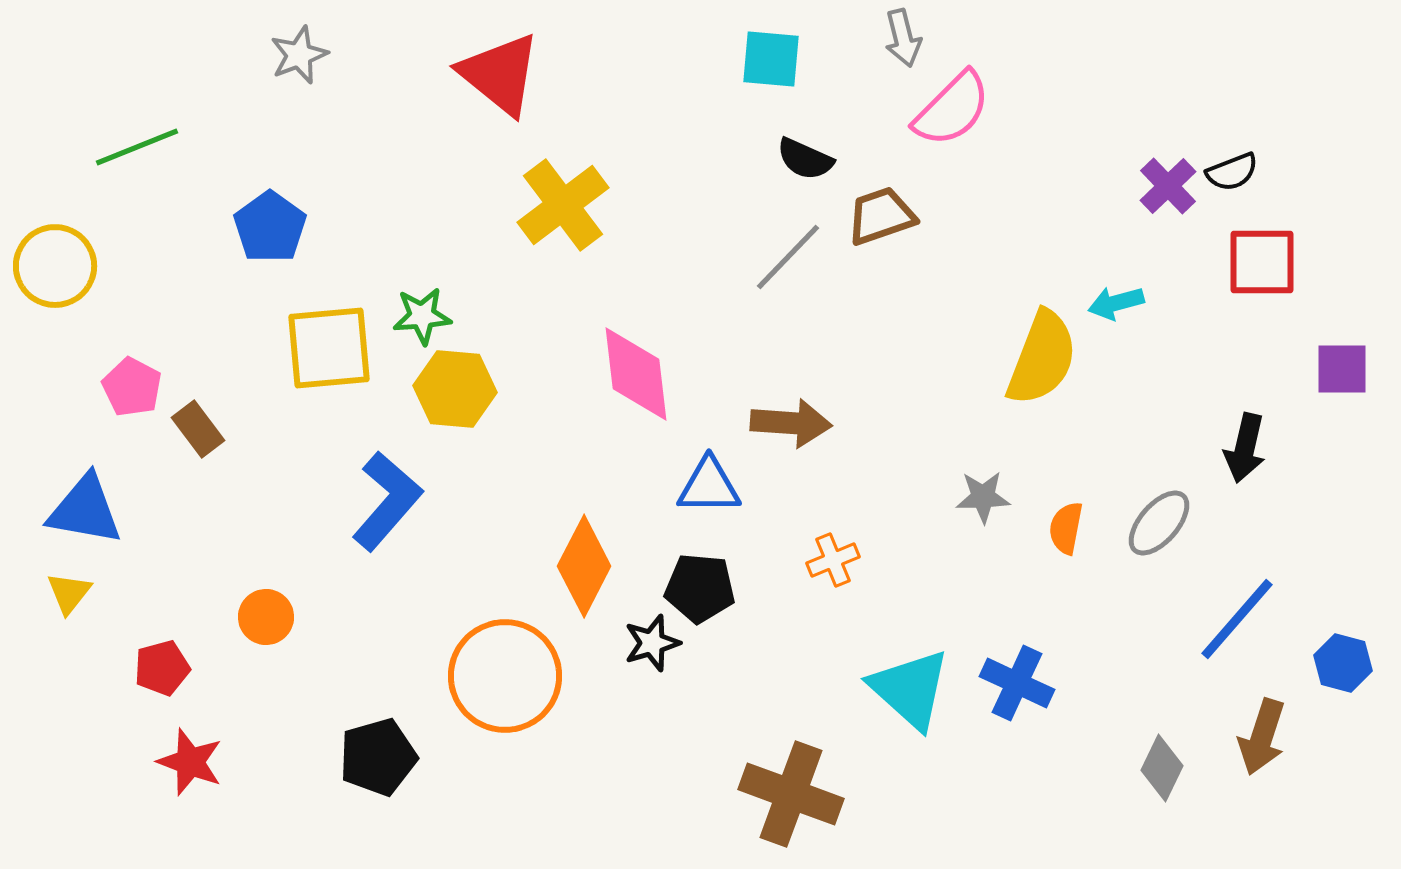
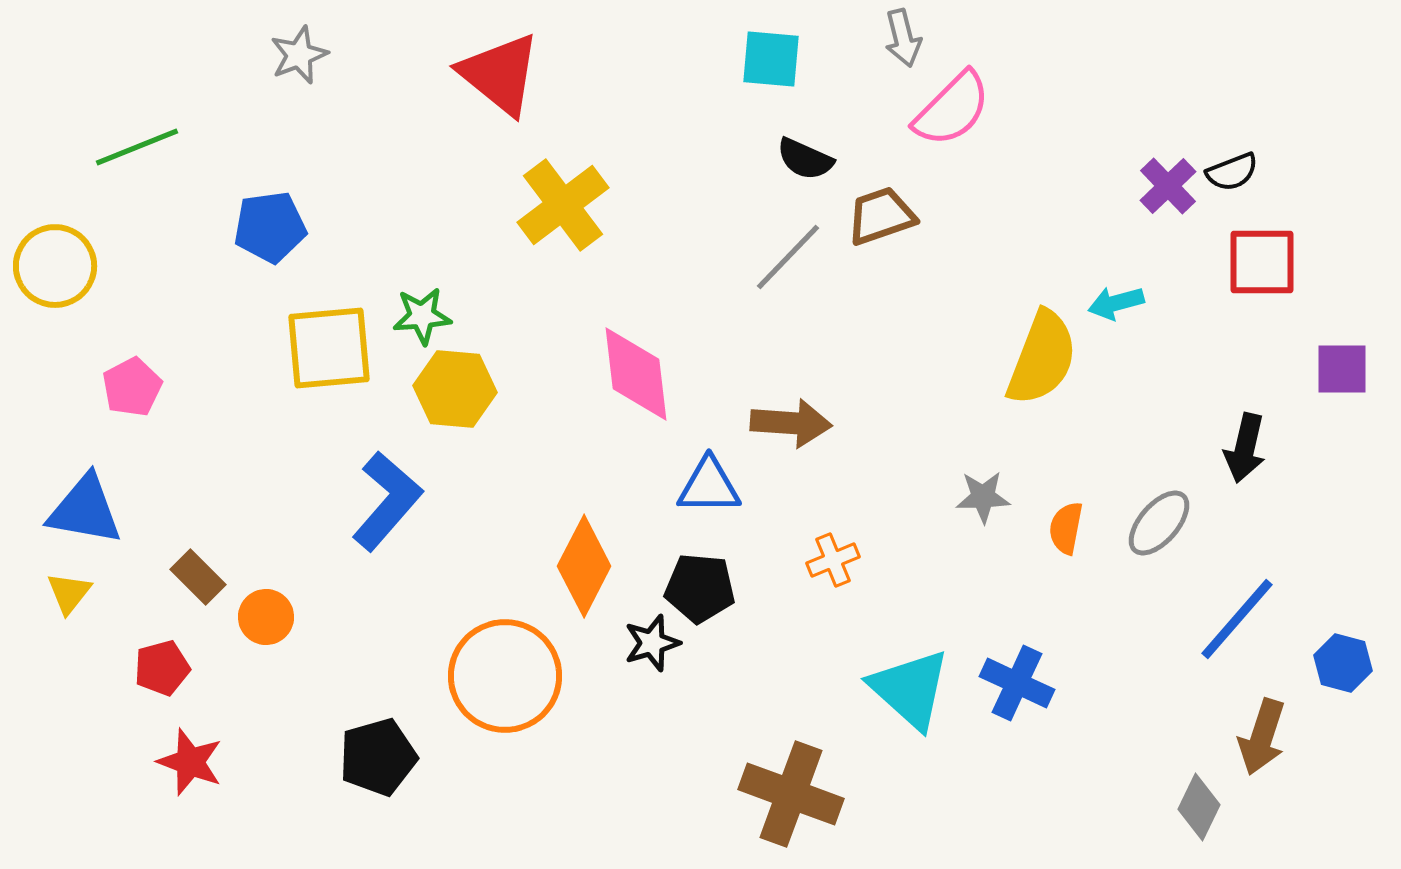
blue pentagon at (270, 227): rotated 28 degrees clockwise
pink pentagon at (132, 387): rotated 16 degrees clockwise
brown rectangle at (198, 429): moved 148 px down; rotated 8 degrees counterclockwise
gray diamond at (1162, 768): moved 37 px right, 39 px down
